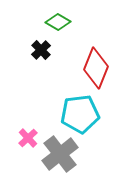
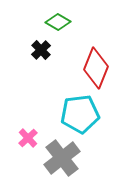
gray cross: moved 2 px right, 4 px down
